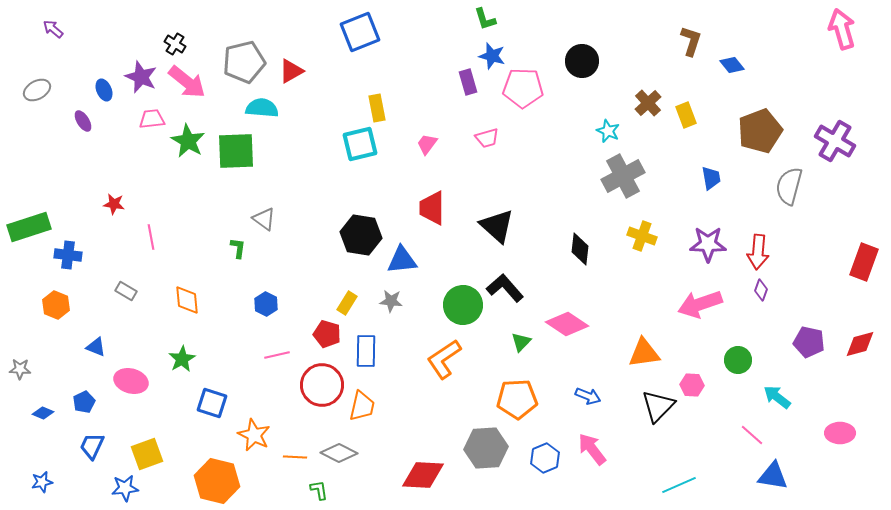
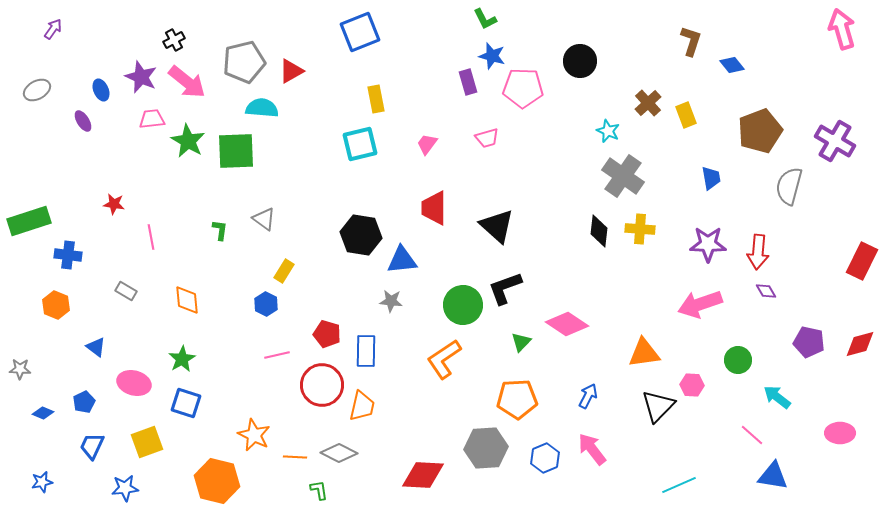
green L-shape at (485, 19): rotated 10 degrees counterclockwise
purple arrow at (53, 29): rotated 85 degrees clockwise
black cross at (175, 44): moved 1 px left, 4 px up; rotated 30 degrees clockwise
black circle at (582, 61): moved 2 px left
blue ellipse at (104, 90): moved 3 px left
yellow rectangle at (377, 108): moved 1 px left, 9 px up
gray cross at (623, 176): rotated 27 degrees counterclockwise
red trapezoid at (432, 208): moved 2 px right
green rectangle at (29, 227): moved 6 px up
yellow cross at (642, 236): moved 2 px left, 7 px up; rotated 16 degrees counterclockwise
green L-shape at (238, 248): moved 18 px left, 18 px up
black diamond at (580, 249): moved 19 px right, 18 px up
red rectangle at (864, 262): moved 2 px left, 1 px up; rotated 6 degrees clockwise
black L-shape at (505, 288): rotated 69 degrees counterclockwise
purple diamond at (761, 290): moved 5 px right, 1 px down; rotated 50 degrees counterclockwise
yellow rectangle at (347, 303): moved 63 px left, 32 px up
blue triangle at (96, 347): rotated 15 degrees clockwise
pink ellipse at (131, 381): moved 3 px right, 2 px down
blue arrow at (588, 396): rotated 85 degrees counterclockwise
blue square at (212, 403): moved 26 px left
yellow square at (147, 454): moved 12 px up
